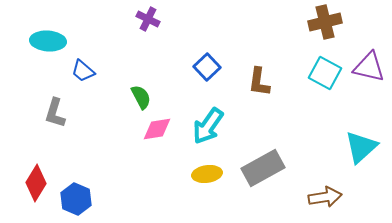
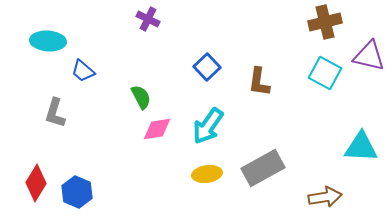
purple triangle: moved 11 px up
cyan triangle: rotated 45 degrees clockwise
blue hexagon: moved 1 px right, 7 px up
